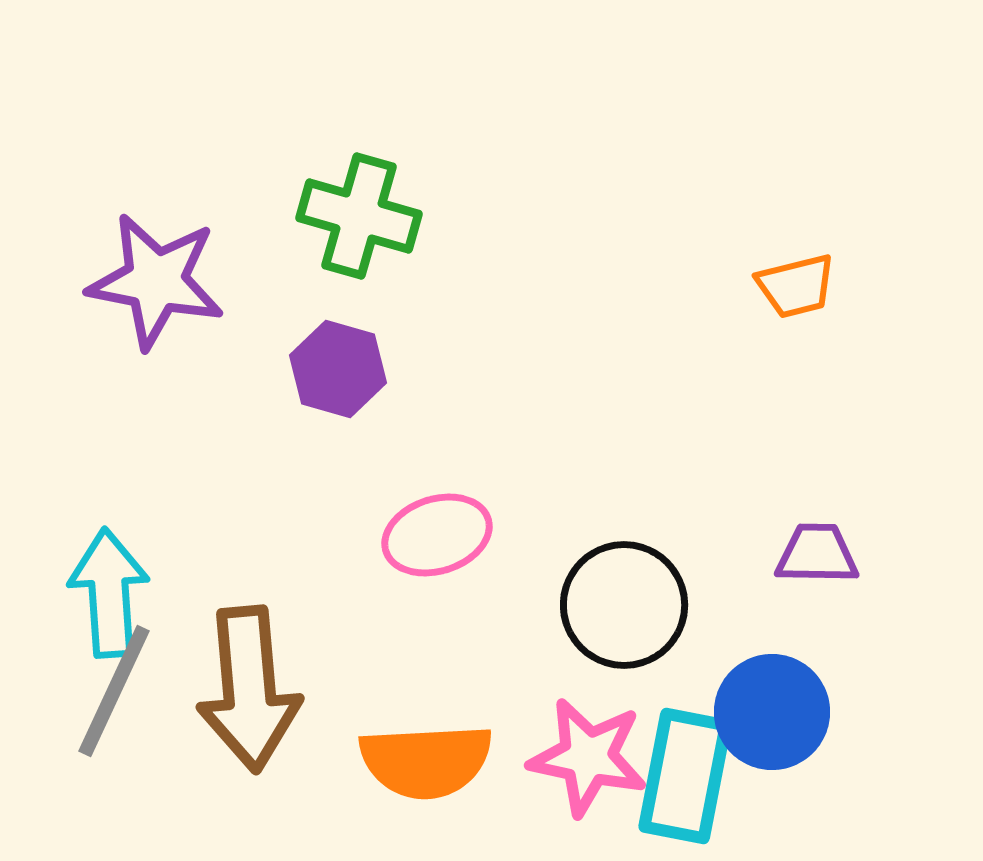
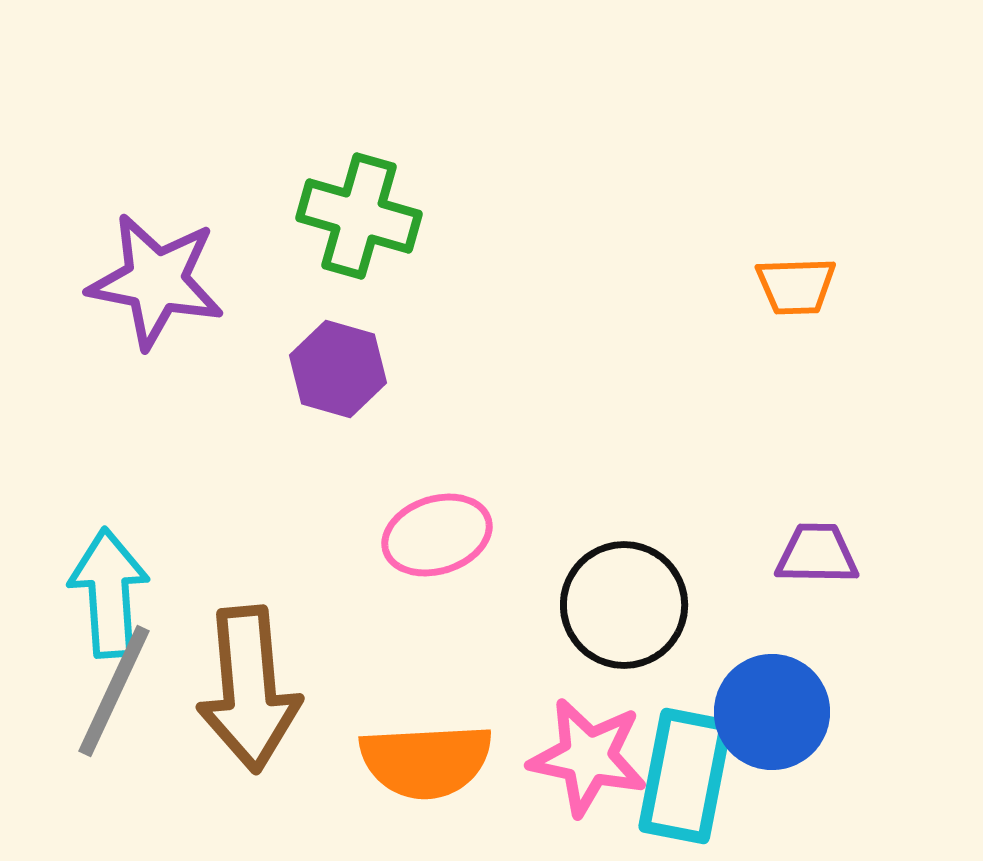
orange trapezoid: rotated 12 degrees clockwise
